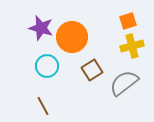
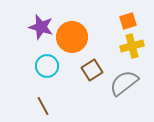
purple star: moved 1 px up
